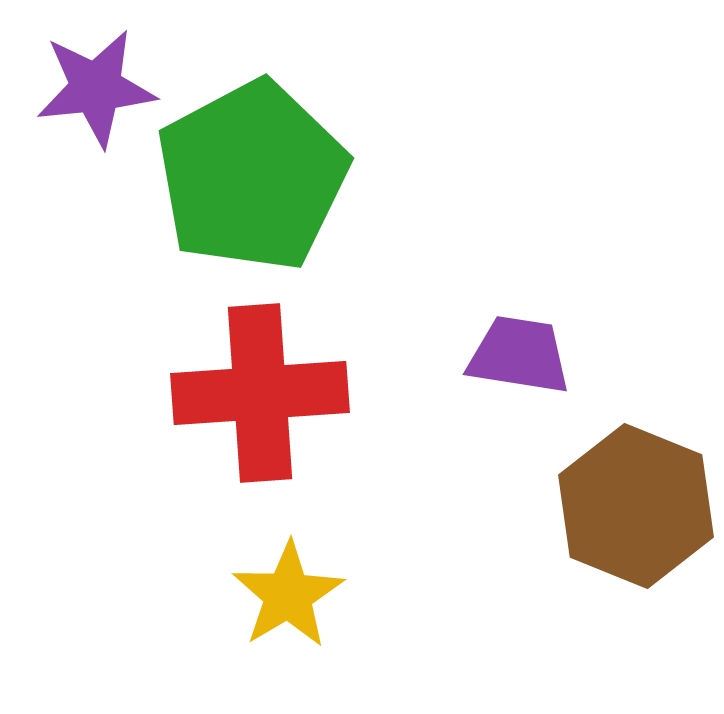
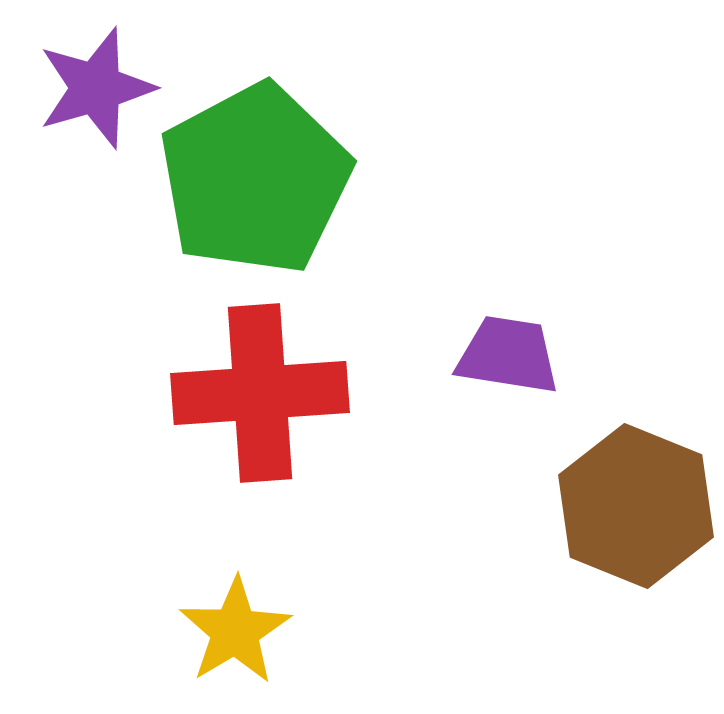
purple star: rotated 10 degrees counterclockwise
green pentagon: moved 3 px right, 3 px down
purple trapezoid: moved 11 px left
yellow star: moved 53 px left, 36 px down
